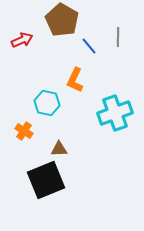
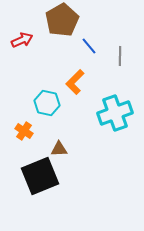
brown pentagon: rotated 12 degrees clockwise
gray line: moved 2 px right, 19 px down
orange L-shape: moved 2 px down; rotated 20 degrees clockwise
black square: moved 6 px left, 4 px up
